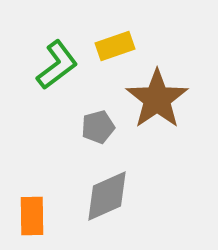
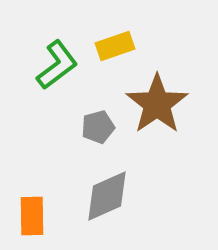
brown star: moved 5 px down
